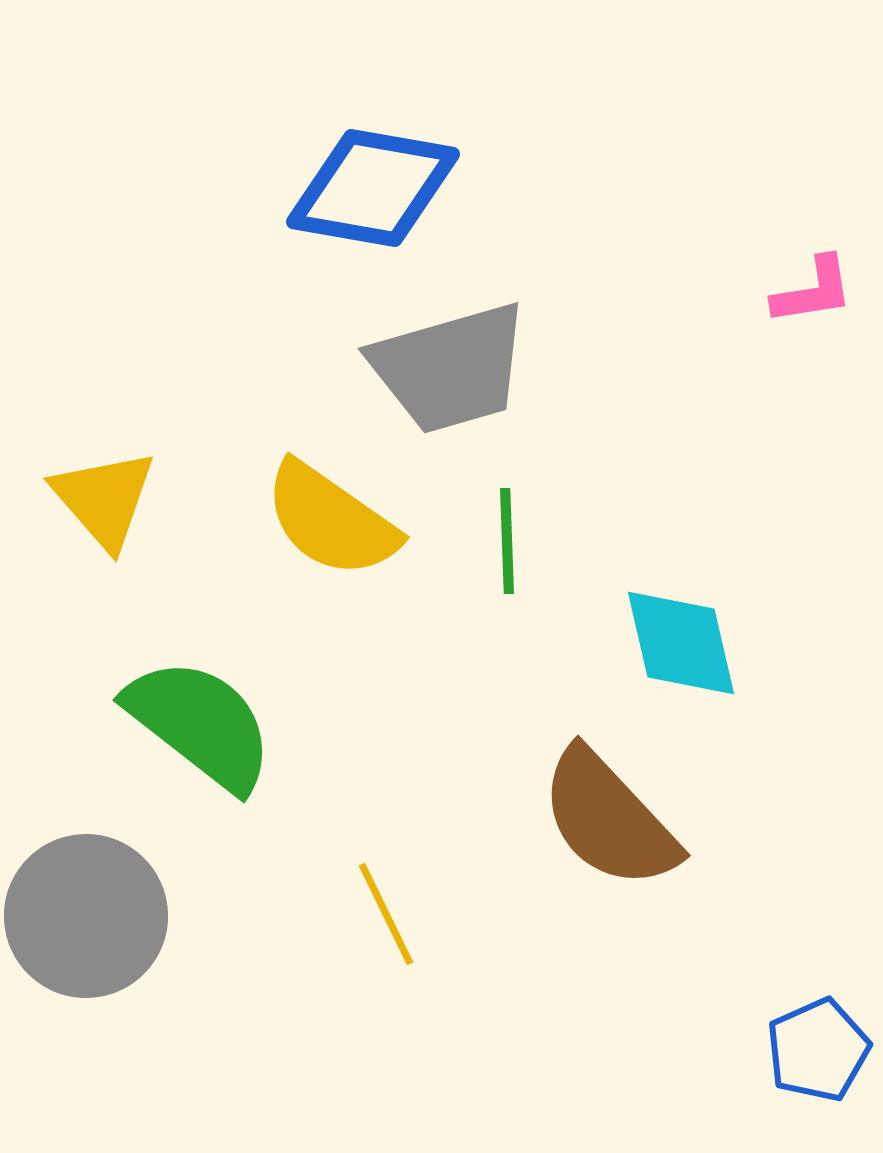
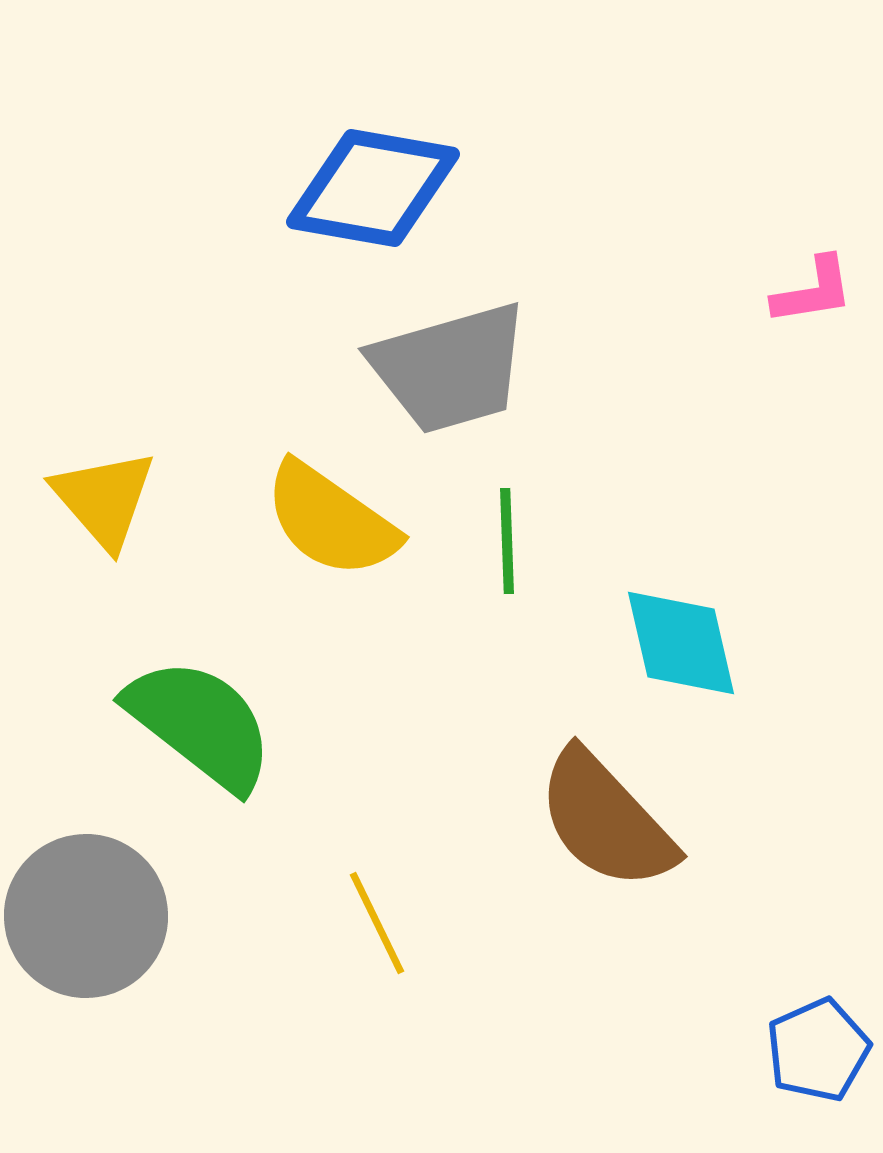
brown semicircle: moved 3 px left, 1 px down
yellow line: moved 9 px left, 9 px down
